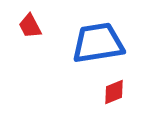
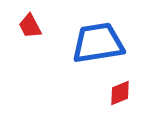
red diamond: moved 6 px right, 1 px down
